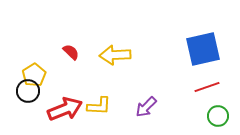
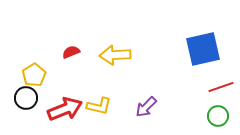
red semicircle: rotated 66 degrees counterclockwise
red line: moved 14 px right
black circle: moved 2 px left, 7 px down
yellow L-shape: rotated 10 degrees clockwise
